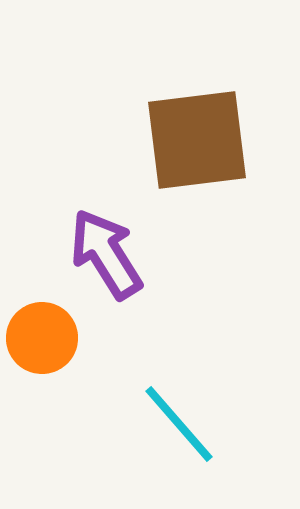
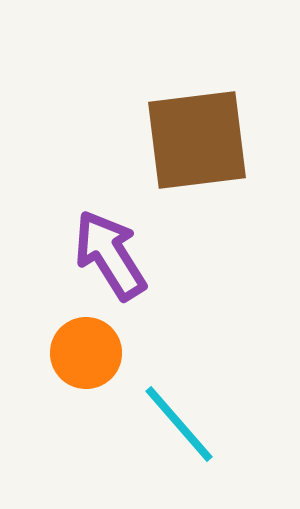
purple arrow: moved 4 px right, 1 px down
orange circle: moved 44 px right, 15 px down
